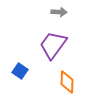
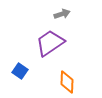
gray arrow: moved 3 px right, 2 px down; rotated 21 degrees counterclockwise
purple trapezoid: moved 3 px left, 2 px up; rotated 20 degrees clockwise
